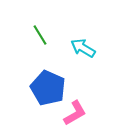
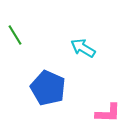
green line: moved 25 px left
pink L-shape: moved 33 px right; rotated 32 degrees clockwise
